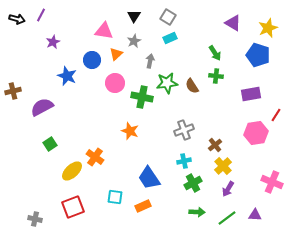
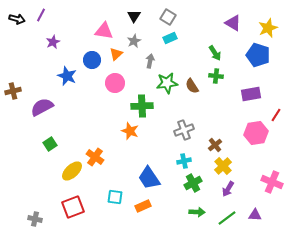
green cross at (142, 97): moved 9 px down; rotated 15 degrees counterclockwise
